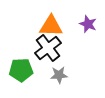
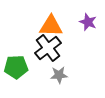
purple star: moved 2 px up
green pentagon: moved 5 px left, 3 px up
